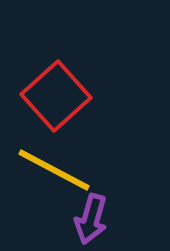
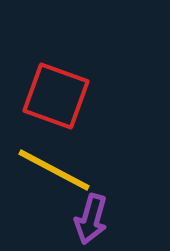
red square: rotated 28 degrees counterclockwise
